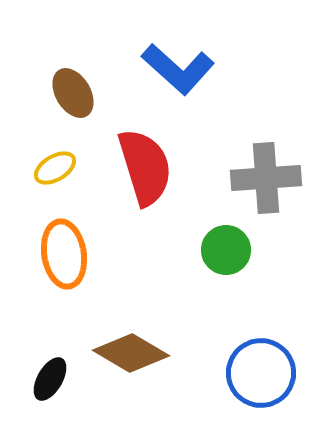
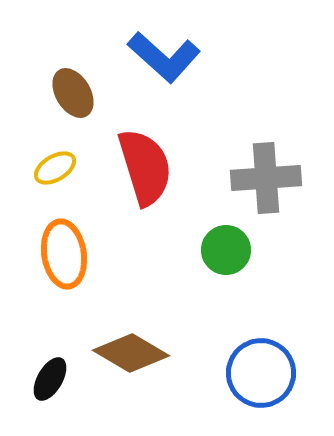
blue L-shape: moved 14 px left, 12 px up
